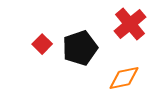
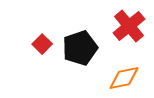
red cross: moved 1 px left, 2 px down
